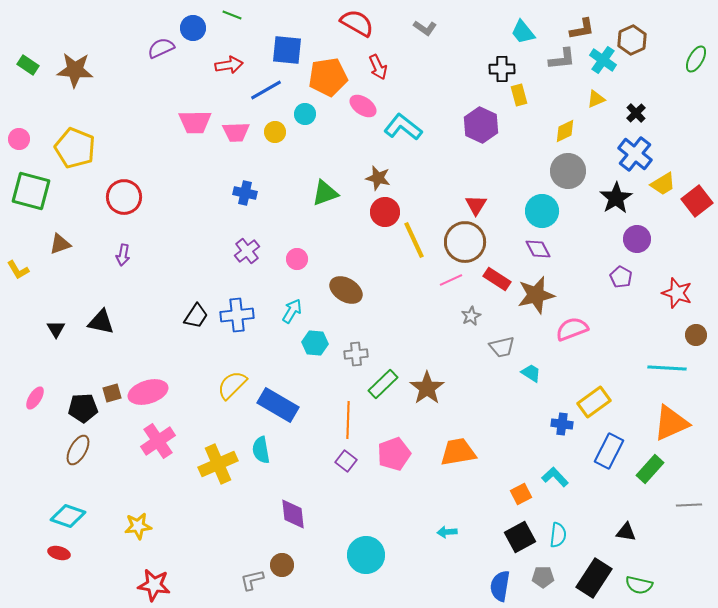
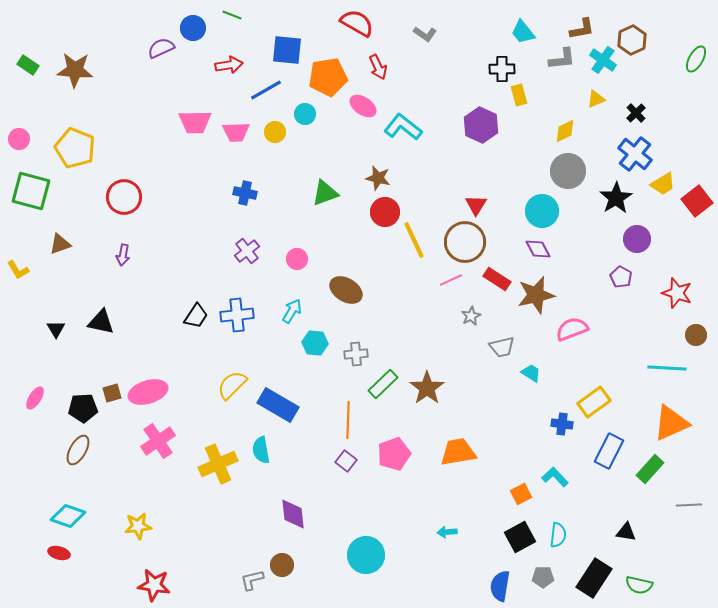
gray L-shape at (425, 28): moved 6 px down
